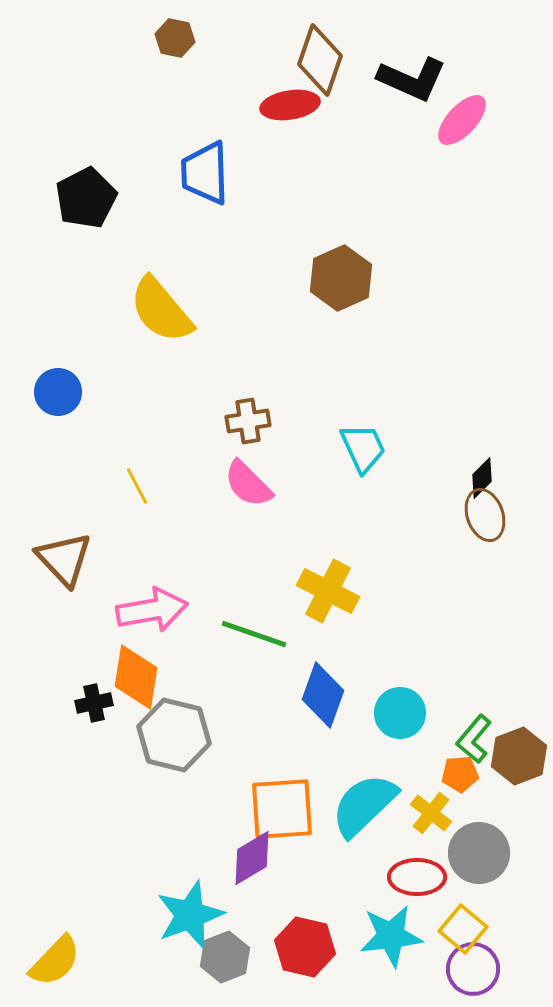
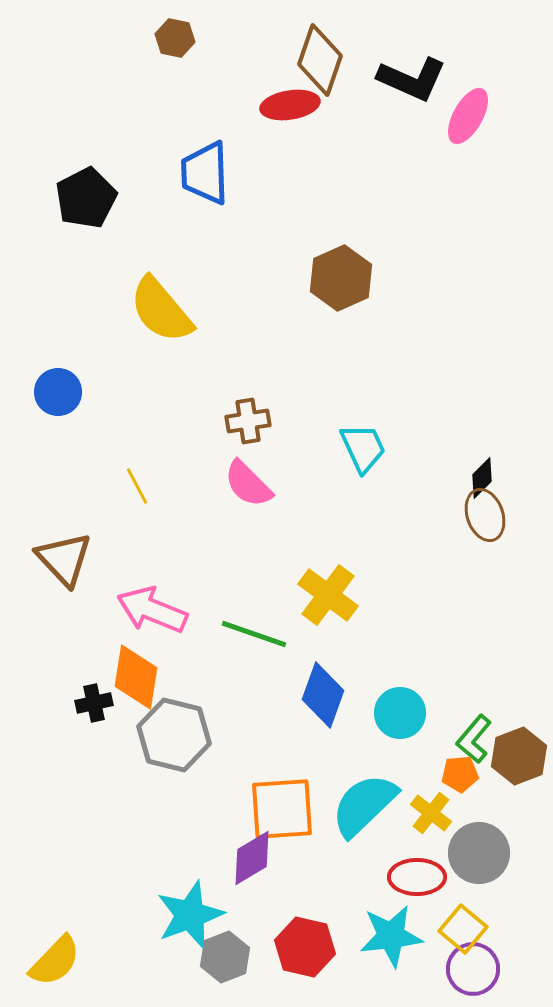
pink ellipse at (462, 120): moved 6 px right, 4 px up; rotated 14 degrees counterclockwise
yellow cross at (328, 591): moved 4 px down; rotated 10 degrees clockwise
pink arrow at (152, 610): rotated 148 degrees counterclockwise
